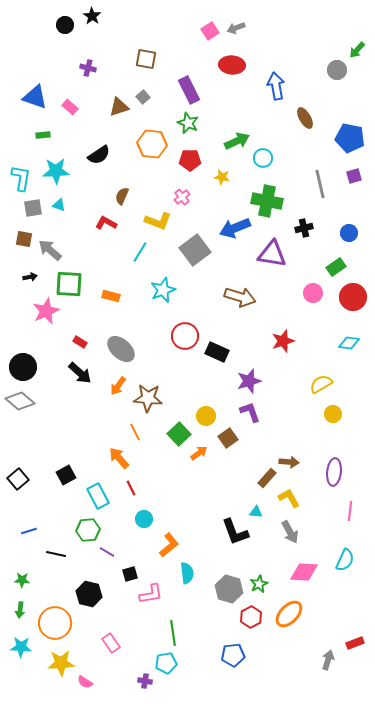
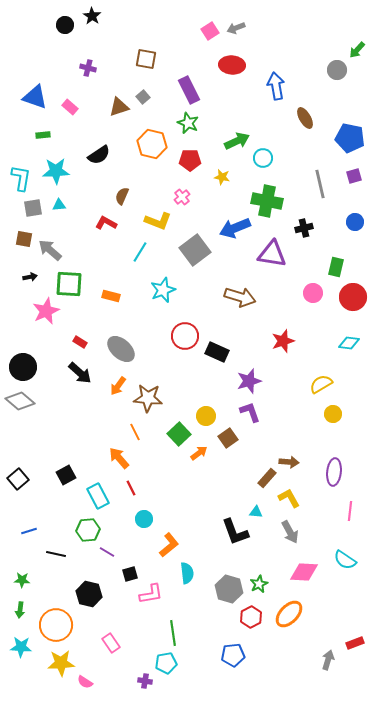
orange hexagon at (152, 144): rotated 8 degrees clockwise
cyan triangle at (59, 205): rotated 24 degrees counterclockwise
blue circle at (349, 233): moved 6 px right, 11 px up
green rectangle at (336, 267): rotated 42 degrees counterclockwise
cyan semicircle at (345, 560): rotated 100 degrees clockwise
orange circle at (55, 623): moved 1 px right, 2 px down
